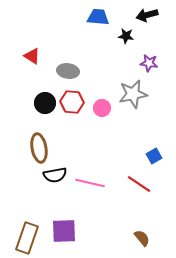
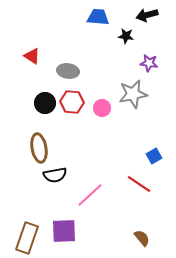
pink line: moved 12 px down; rotated 56 degrees counterclockwise
